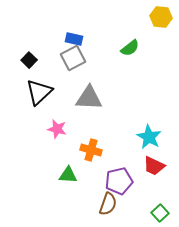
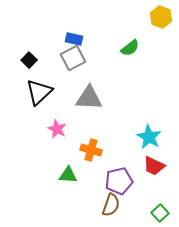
yellow hexagon: rotated 15 degrees clockwise
pink star: rotated 12 degrees clockwise
brown semicircle: moved 3 px right, 1 px down
